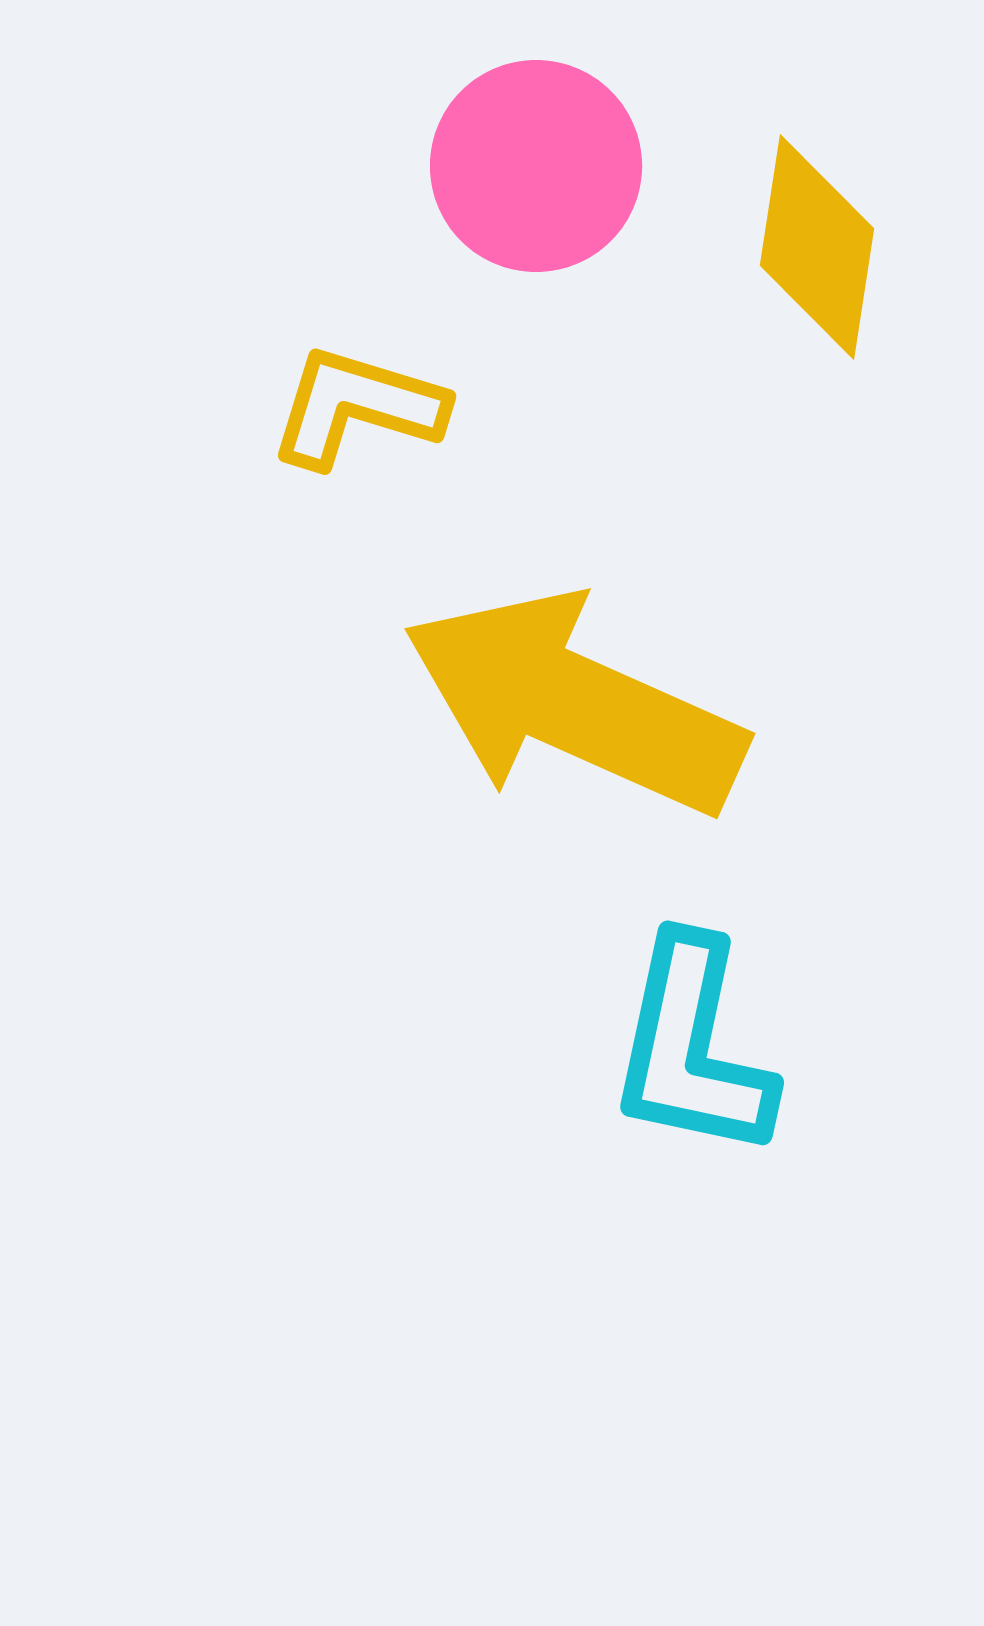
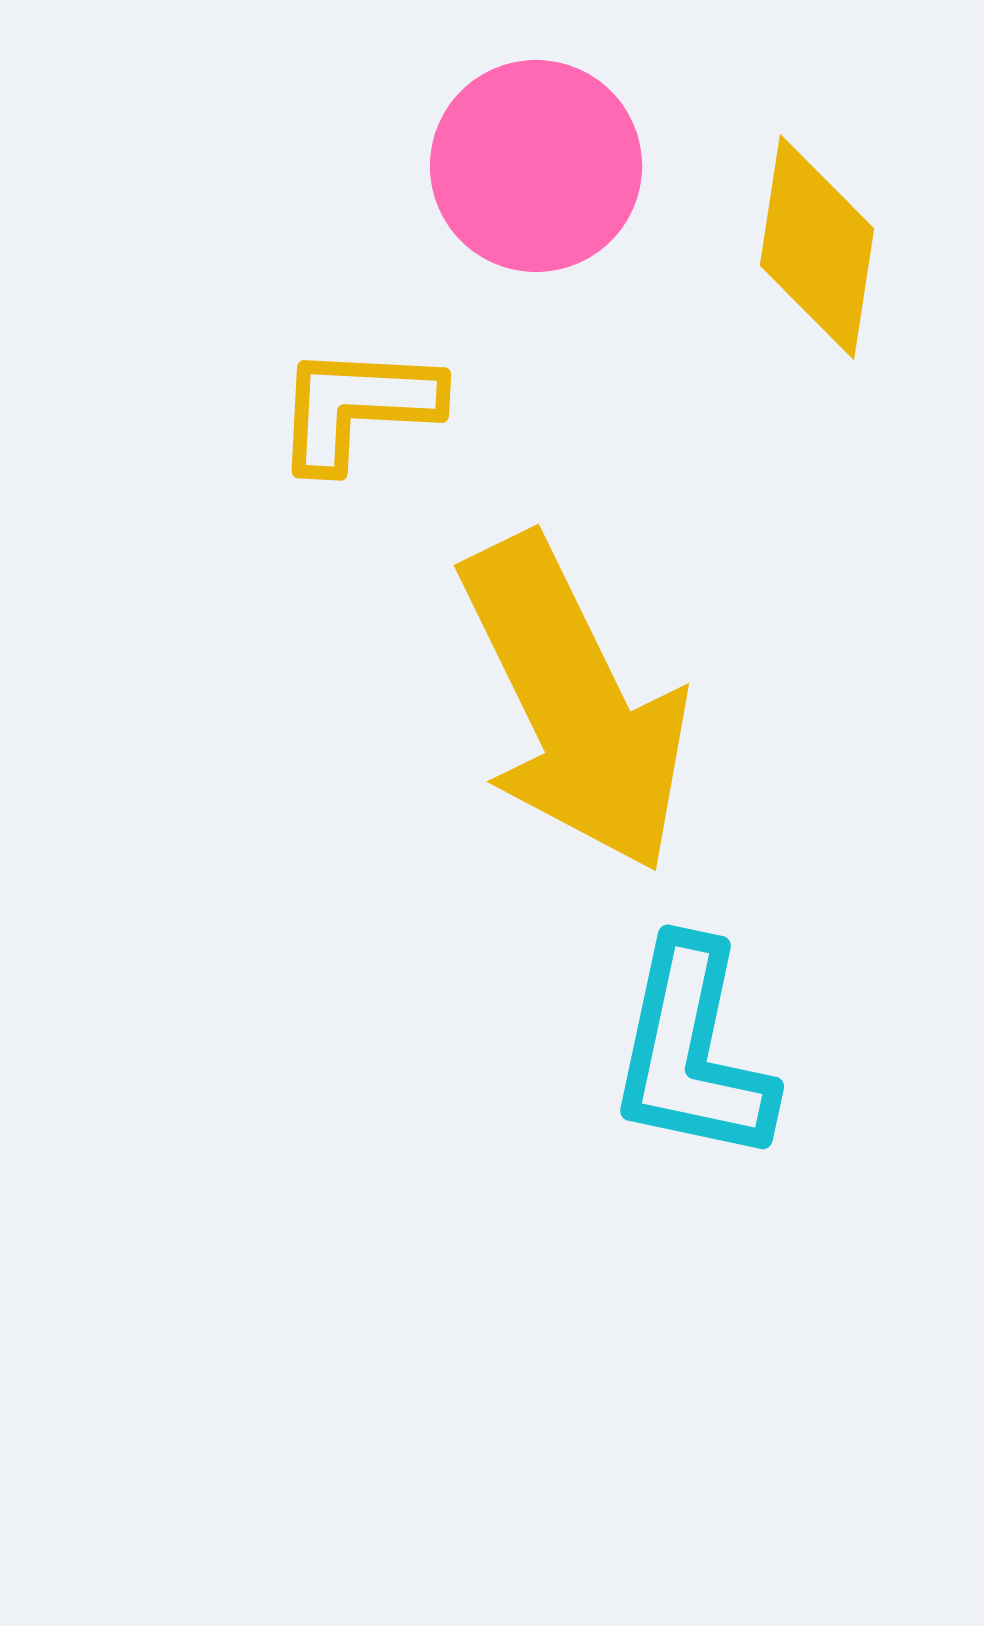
yellow L-shape: rotated 14 degrees counterclockwise
yellow arrow: rotated 140 degrees counterclockwise
cyan L-shape: moved 4 px down
